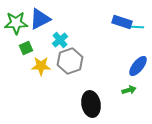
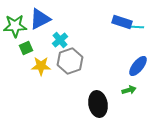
green star: moved 1 px left, 3 px down
black ellipse: moved 7 px right
